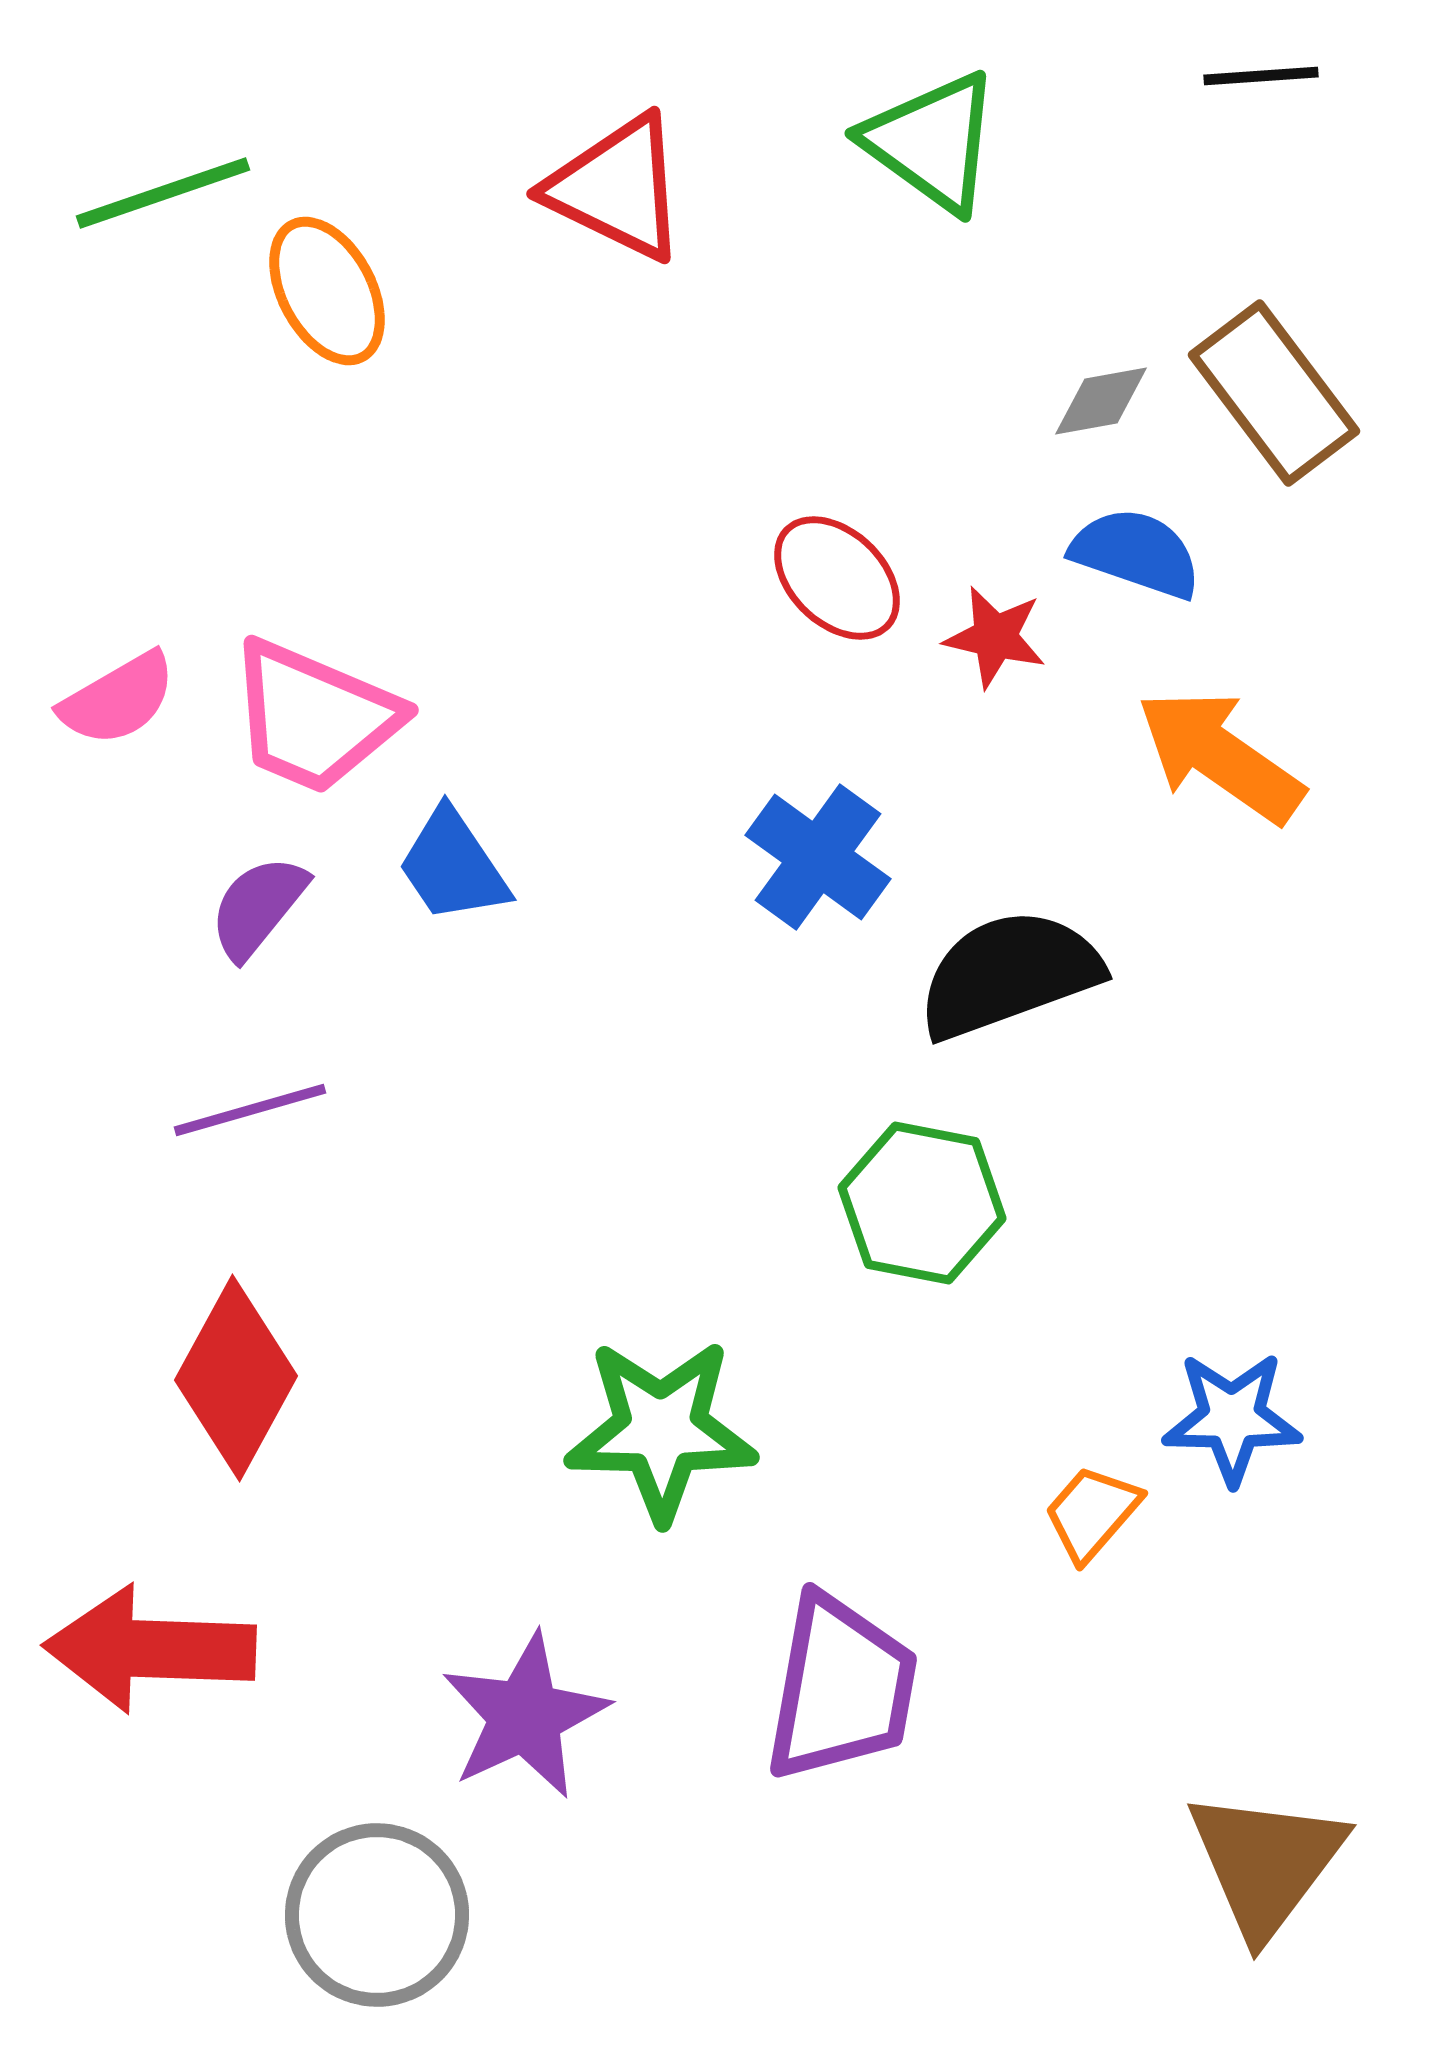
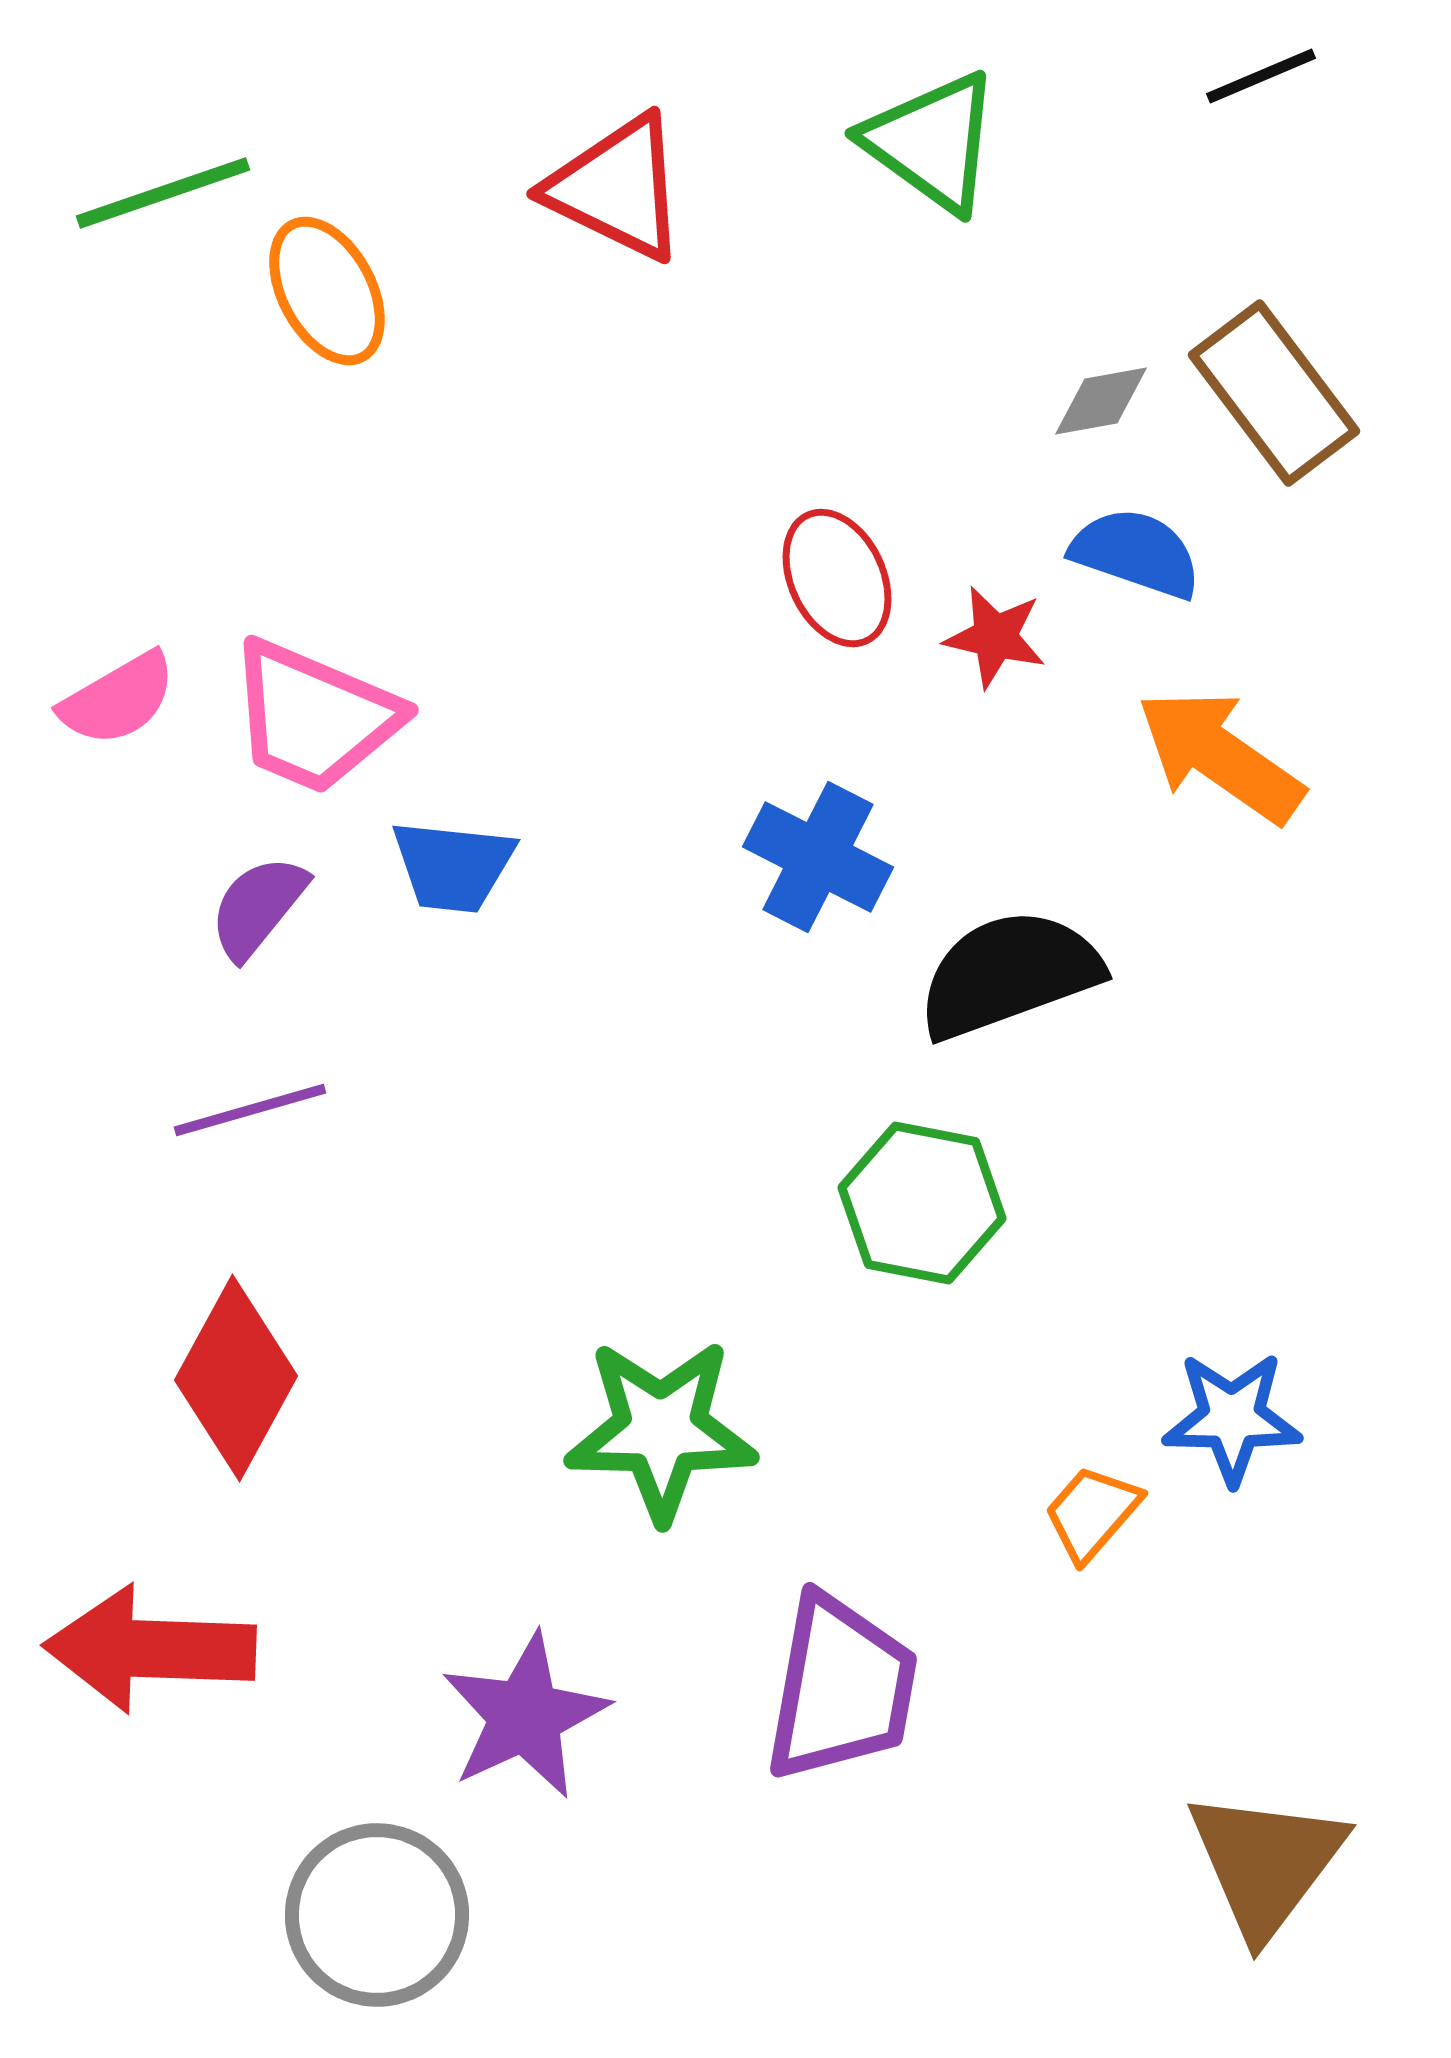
black line: rotated 19 degrees counterclockwise
red ellipse: rotated 21 degrees clockwise
blue cross: rotated 9 degrees counterclockwise
blue trapezoid: rotated 50 degrees counterclockwise
